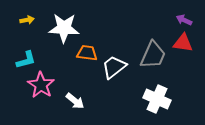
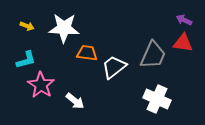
yellow arrow: moved 6 px down; rotated 32 degrees clockwise
